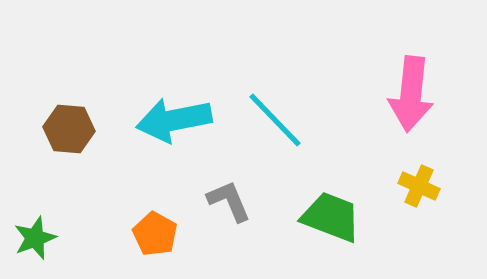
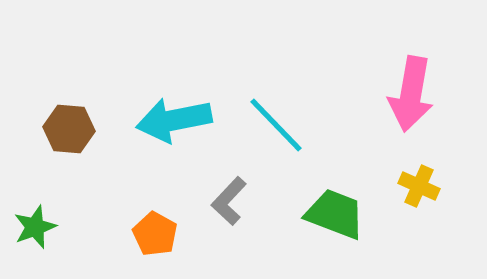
pink arrow: rotated 4 degrees clockwise
cyan line: moved 1 px right, 5 px down
gray L-shape: rotated 114 degrees counterclockwise
green trapezoid: moved 4 px right, 3 px up
green star: moved 11 px up
